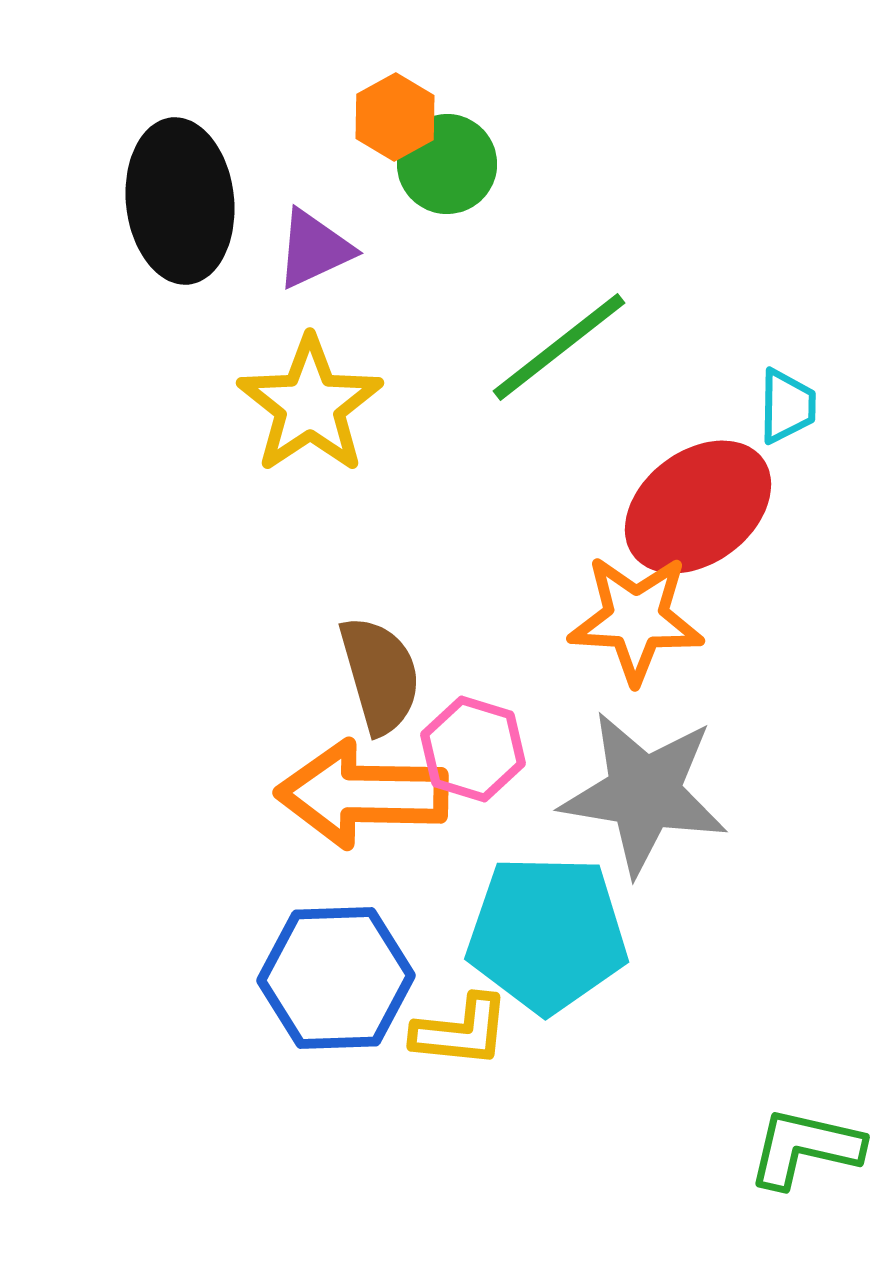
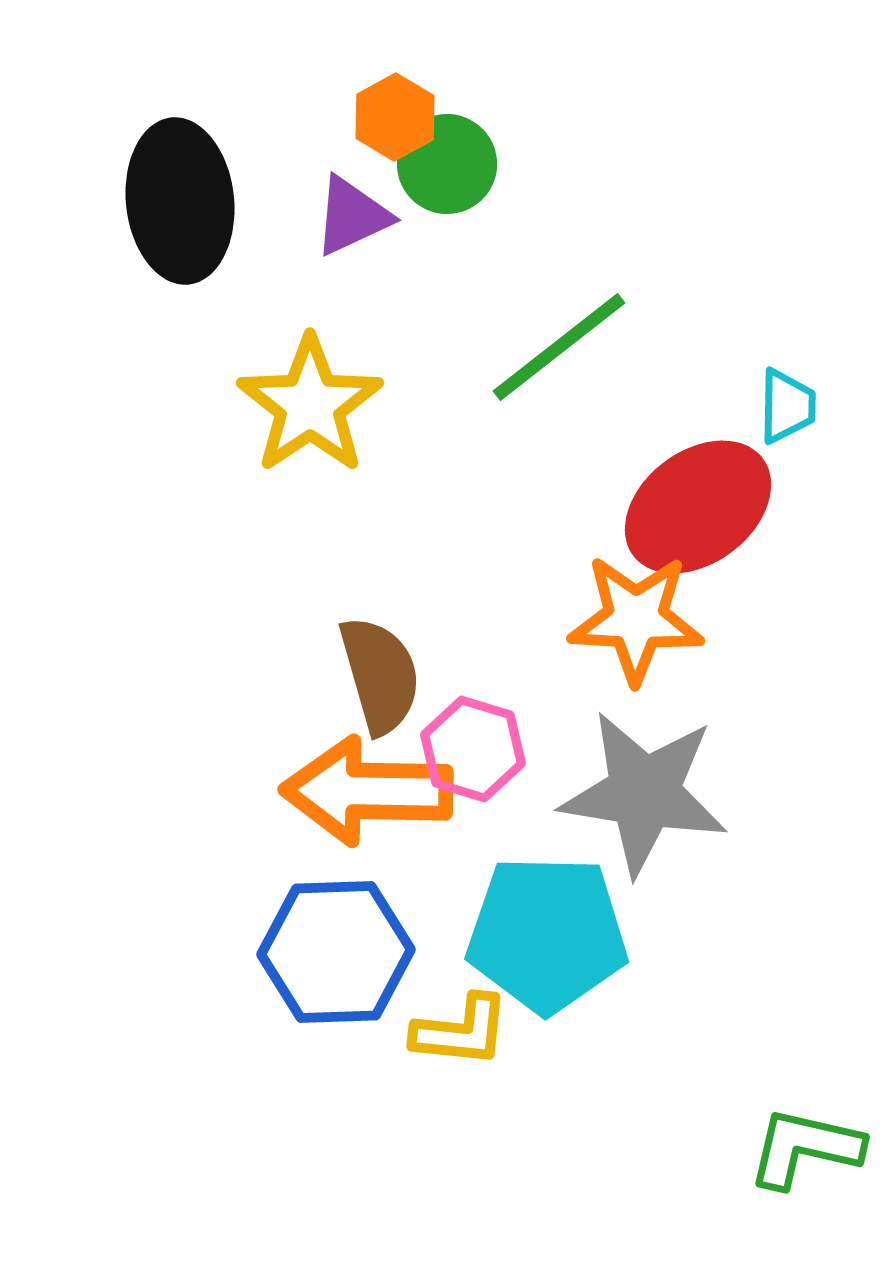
purple triangle: moved 38 px right, 33 px up
orange arrow: moved 5 px right, 3 px up
blue hexagon: moved 26 px up
